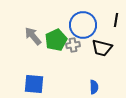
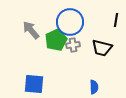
blue circle: moved 13 px left, 3 px up
gray arrow: moved 2 px left, 6 px up
